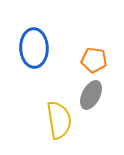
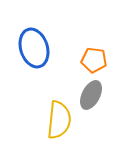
blue ellipse: rotated 15 degrees counterclockwise
yellow semicircle: rotated 15 degrees clockwise
